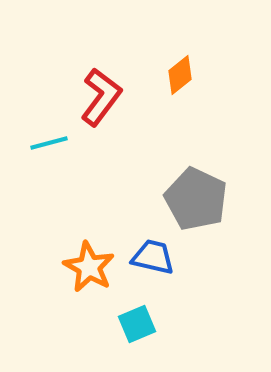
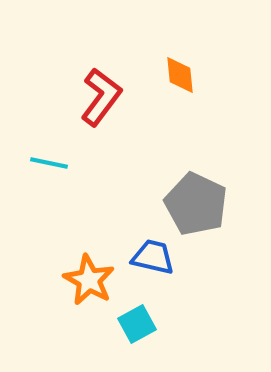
orange diamond: rotated 57 degrees counterclockwise
cyan line: moved 20 px down; rotated 27 degrees clockwise
gray pentagon: moved 5 px down
orange star: moved 13 px down
cyan square: rotated 6 degrees counterclockwise
